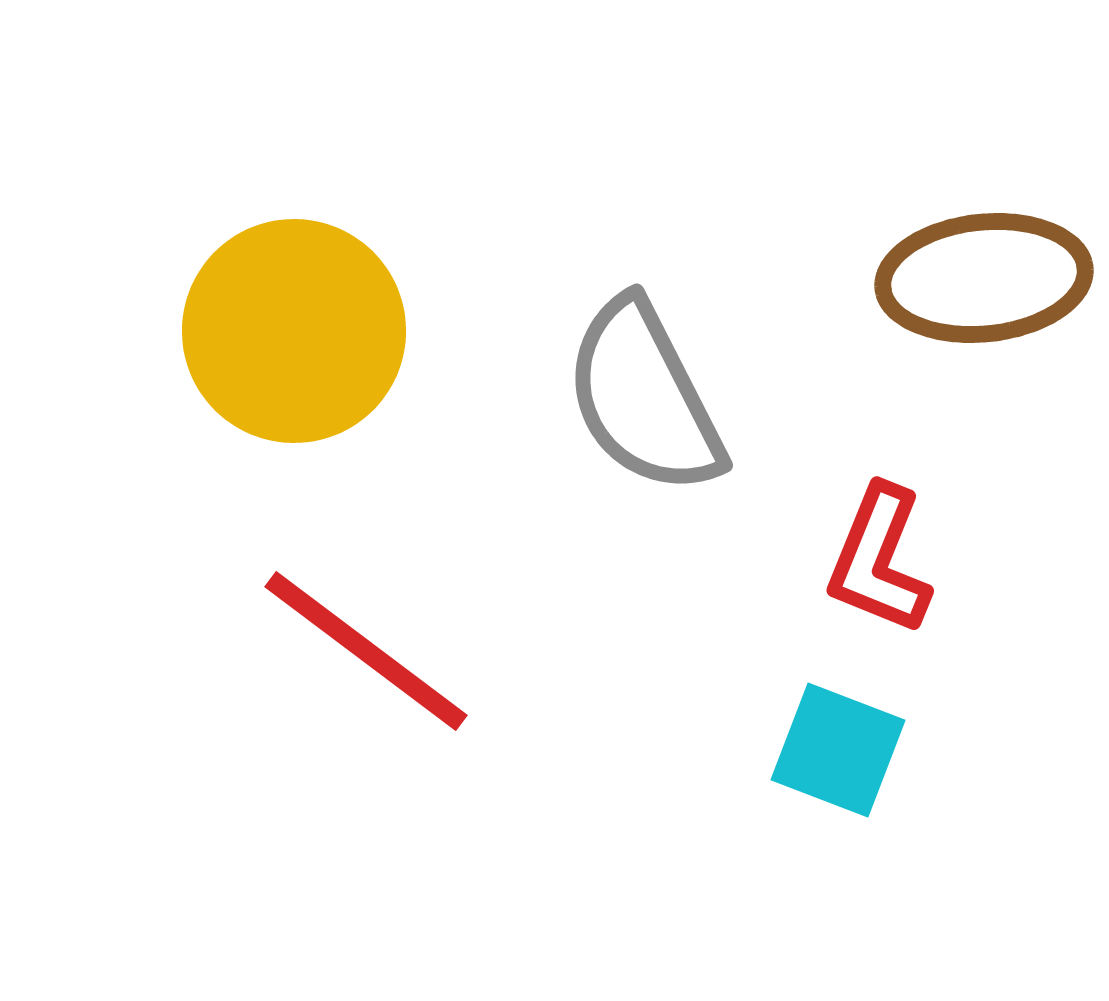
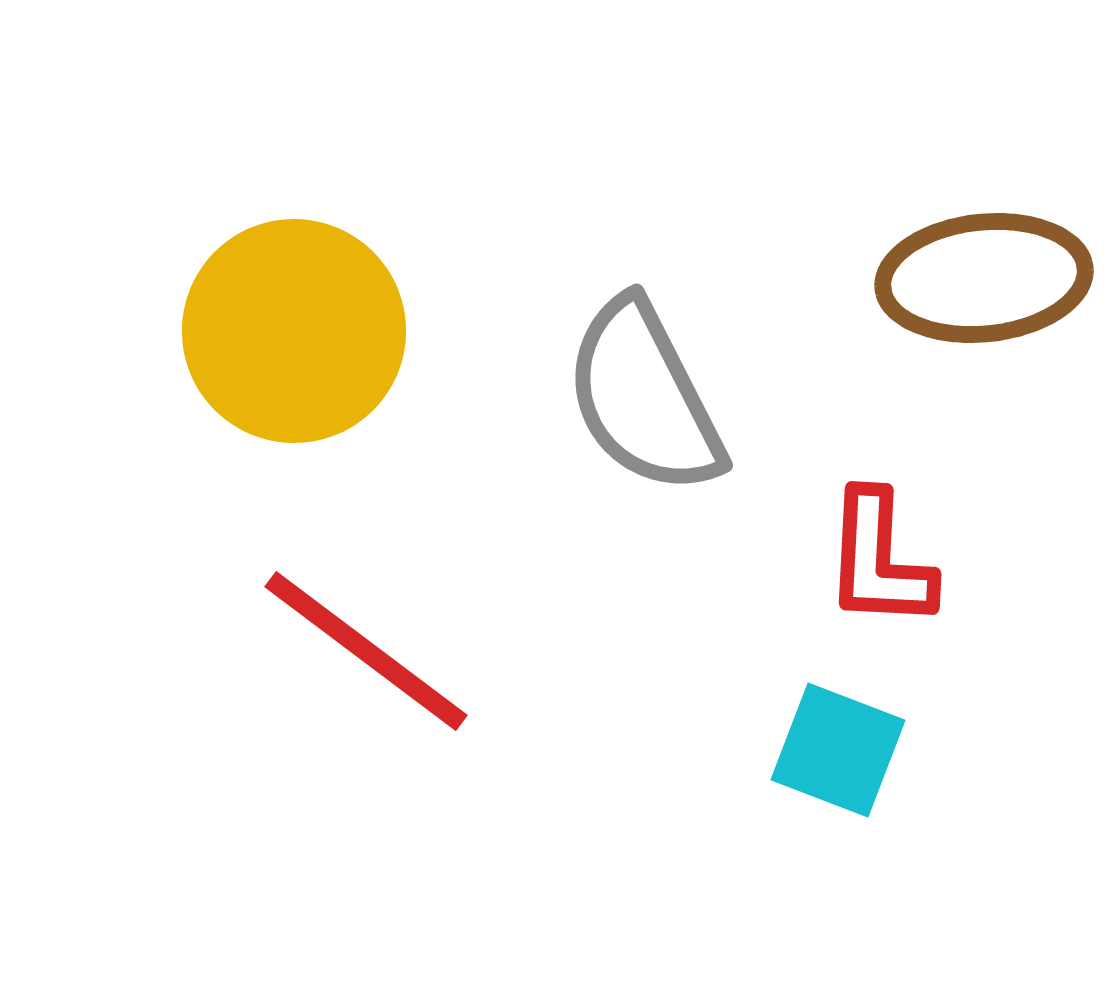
red L-shape: rotated 19 degrees counterclockwise
